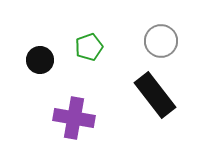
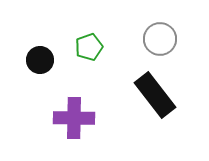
gray circle: moved 1 px left, 2 px up
purple cross: rotated 9 degrees counterclockwise
